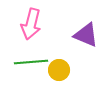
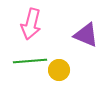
green line: moved 1 px left, 1 px up
